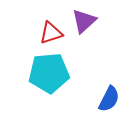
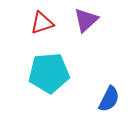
purple triangle: moved 2 px right, 1 px up
red triangle: moved 9 px left, 10 px up
